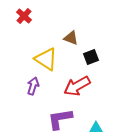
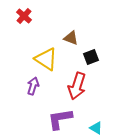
red arrow: rotated 44 degrees counterclockwise
cyan triangle: rotated 32 degrees clockwise
